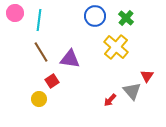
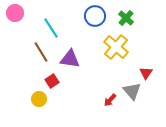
cyan line: moved 12 px right, 8 px down; rotated 40 degrees counterclockwise
red triangle: moved 1 px left, 3 px up
